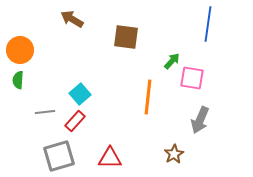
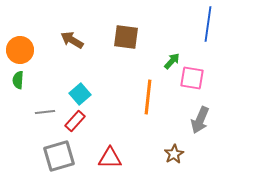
brown arrow: moved 21 px down
